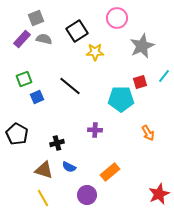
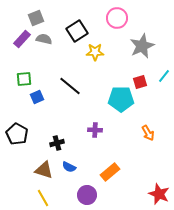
green square: rotated 14 degrees clockwise
red star: rotated 25 degrees counterclockwise
